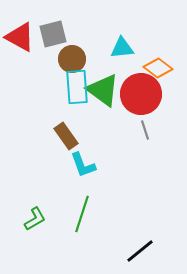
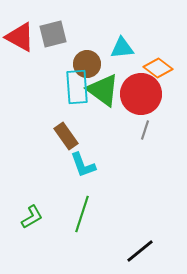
brown circle: moved 15 px right, 5 px down
gray line: rotated 36 degrees clockwise
green L-shape: moved 3 px left, 2 px up
